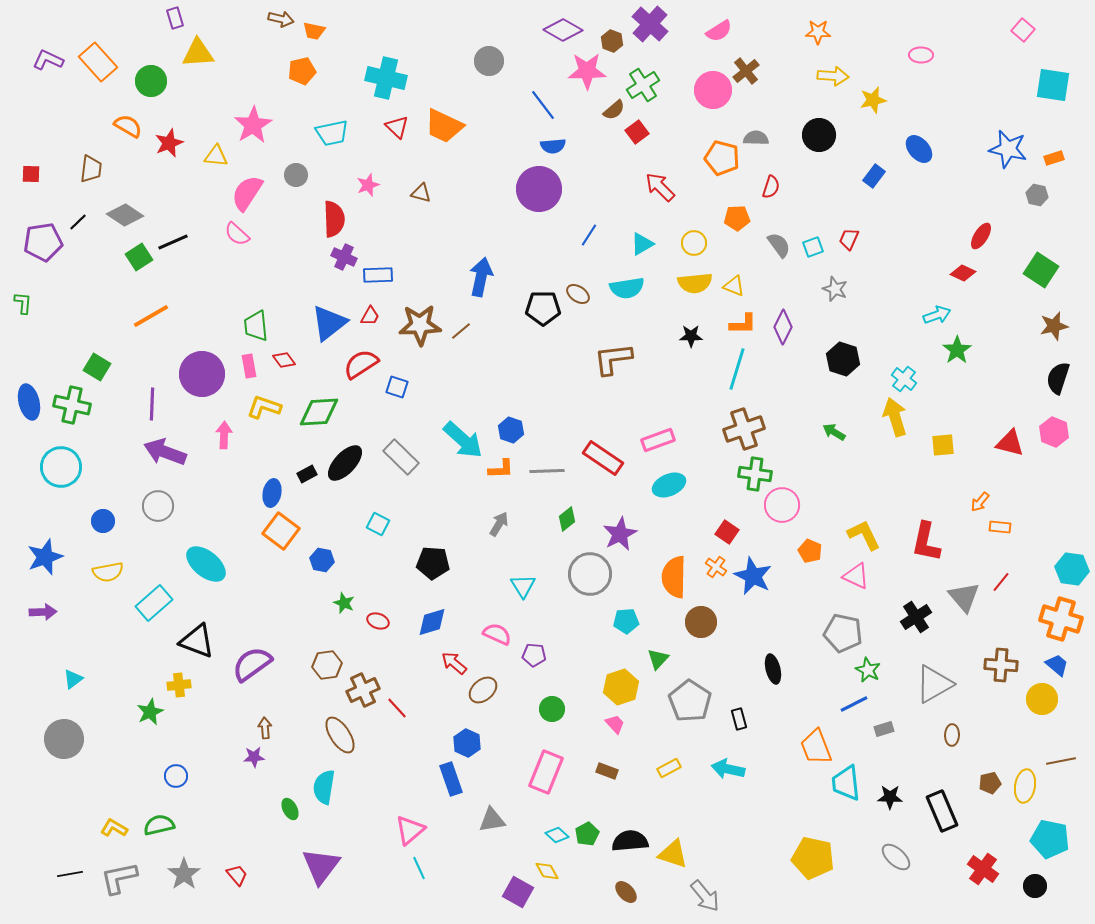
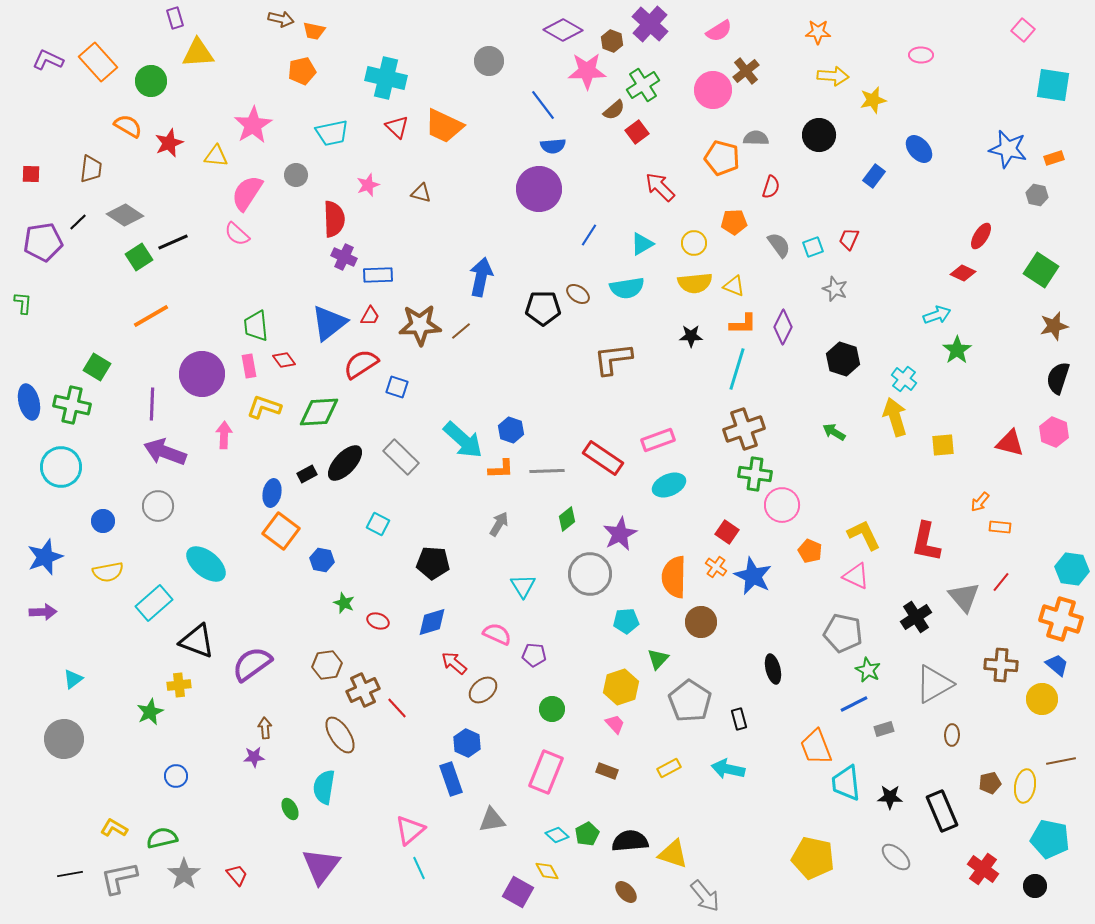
orange pentagon at (737, 218): moved 3 px left, 4 px down
green semicircle at (159, 825): moved 3 px right, 13 px down
